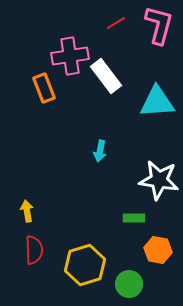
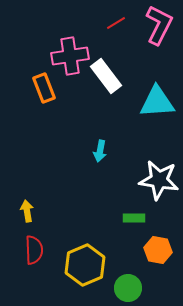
pink L-shape: rotated 12 degrees clockwise
yellow hexagon: rotated 6 degrees counterclockwise
green circle: moved 1 px left, 4 px down
